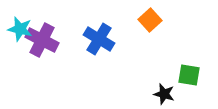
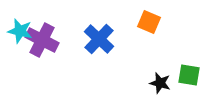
orange square: moved 1 px left, 2 px down; rotated 25 degrees counterclockwise
cyan star: moved 2 px down
blue cross: rotated 12 degrees clockwise
black star: moved 4 px left, 11 px up
